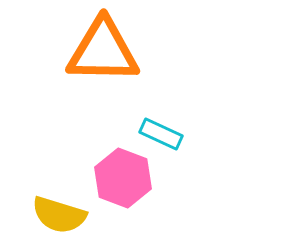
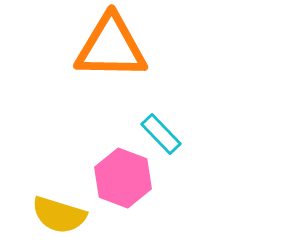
orange triangle: moved 8 px right, 4 px up
cyan rectangle: rotated 21 degrees clockwise
